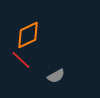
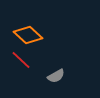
orange diamond: rotated 68 degrees clockwise
